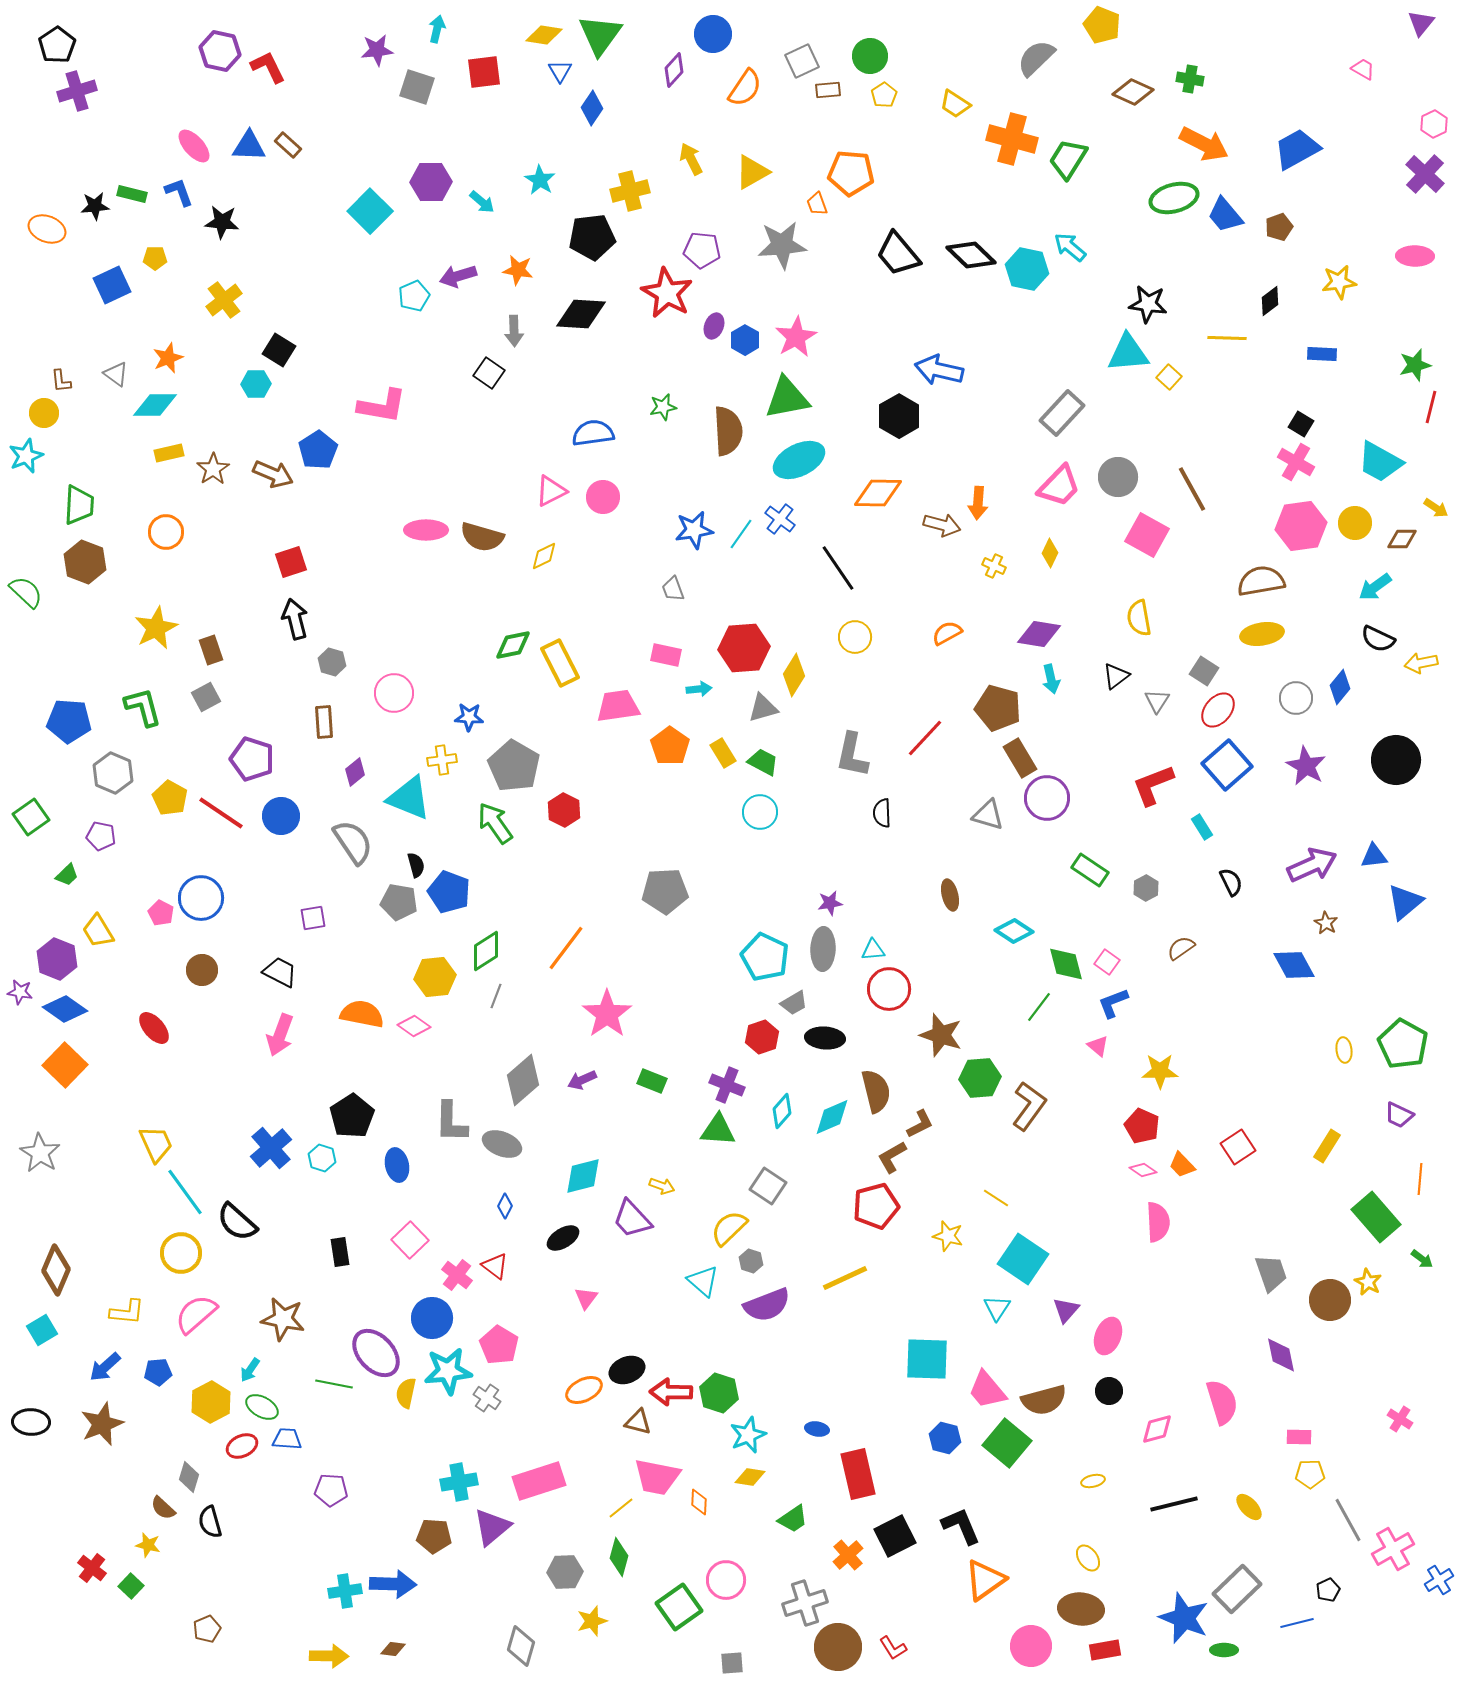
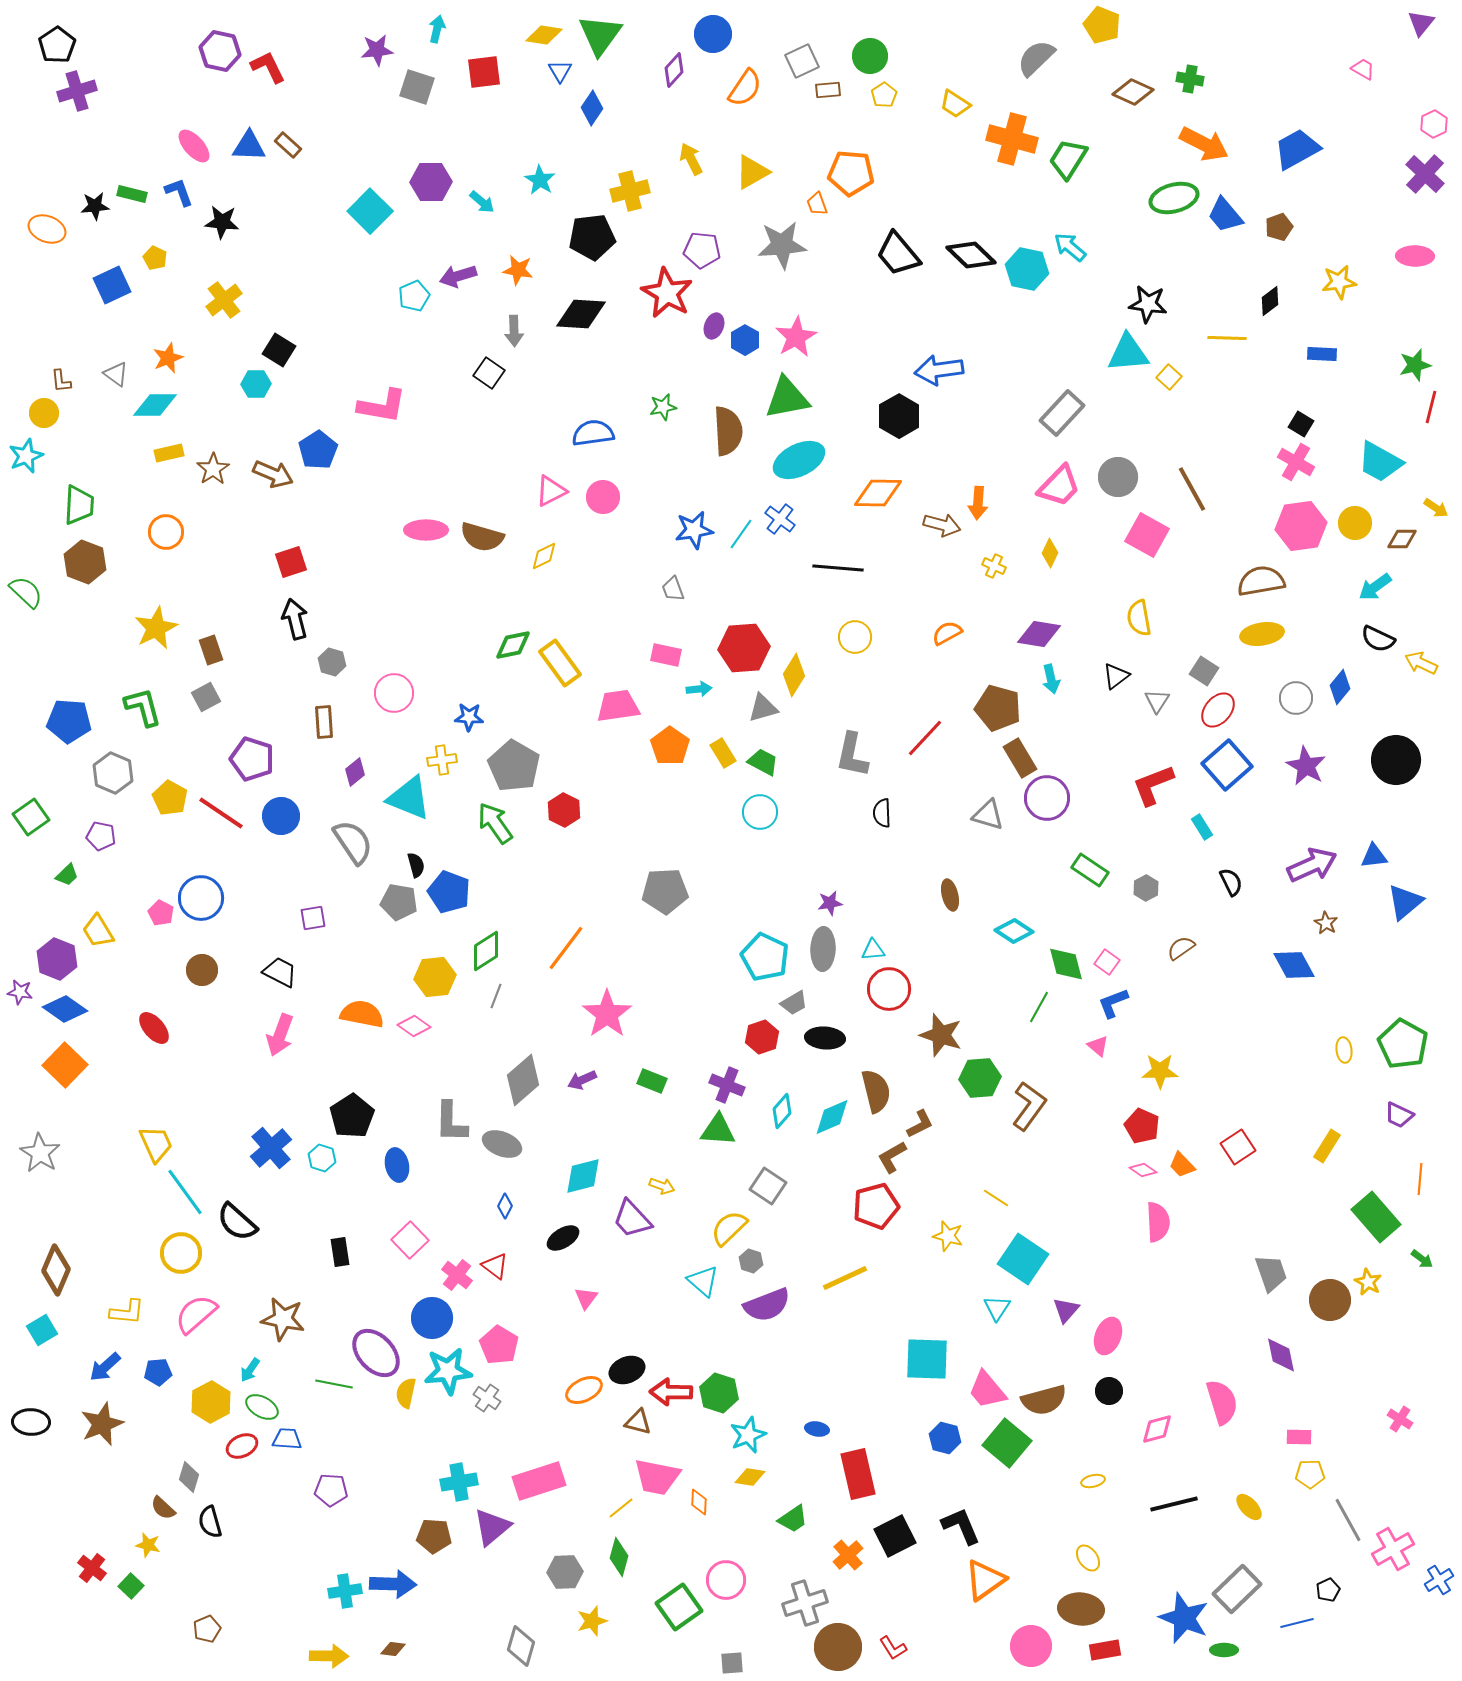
yellow pentagon at (155, 258): rotated 25 degrees clockwise
blue arrow at (939, 370): rotated 21 degrees counterclockwise
black line at (838, 568): rotated 51 degrees counterclockwise
yellow rectangle at (560, 663): rotated 9 degrees counterclockwise
yellow arrow at (1421, 663): rotated 36 degrees clockwise
green line at (1039, 1007): rotated 8 degrees counterclockwise
